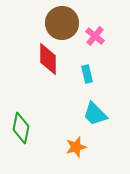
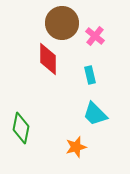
cyan rectangle: moved 3 px right, 1 px down
